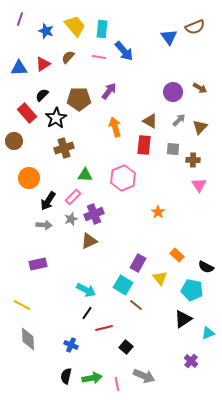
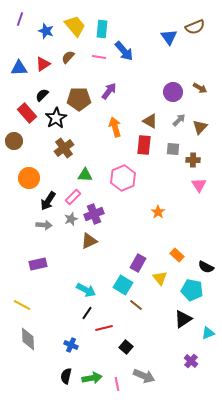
brown cross at (64, 148): rotated 18 degrees counterclockwise
